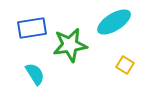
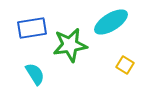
cyan ellipse: moved 3 px left
